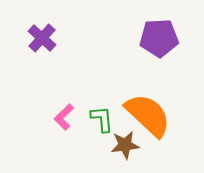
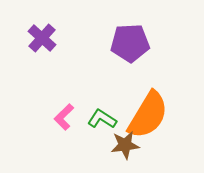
purple pentagon: moved 29 px left, 5 px down
orange semicircle: rotated 78 degrees clockwise
green L-shape: rotated 52 degrees counterclockwise
